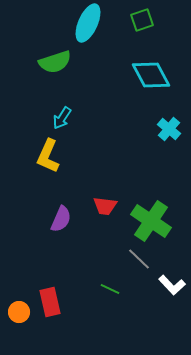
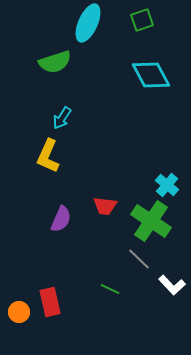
cyan cross: moved 2 px left, 56 px down
